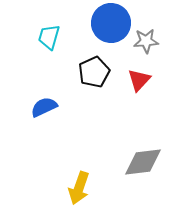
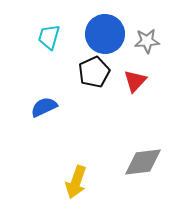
blue circle: moved 6 px left, 11 px down
gray star: moved 1 px right
red triangle: moved 4 px left, 1 px down
yellow arrow: moved 3 px left, 6 px up
